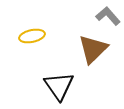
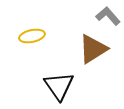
brown triangle: rotated 12 degrees clockwise
